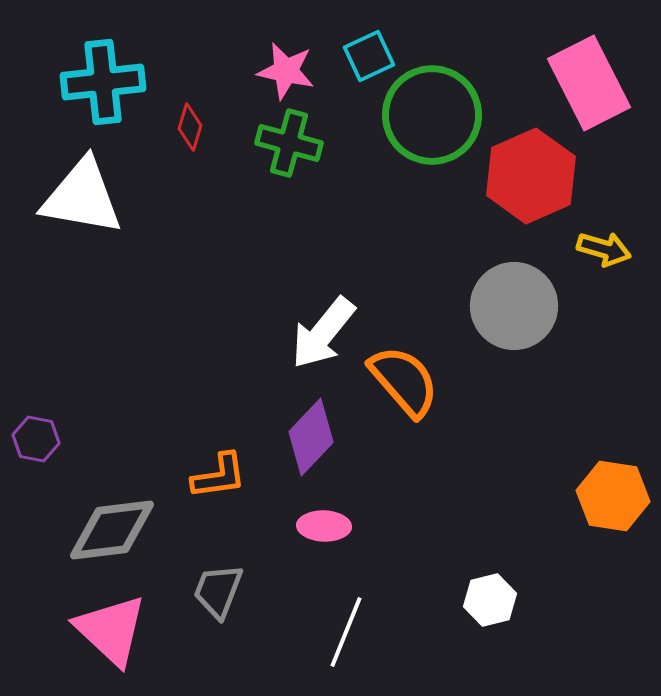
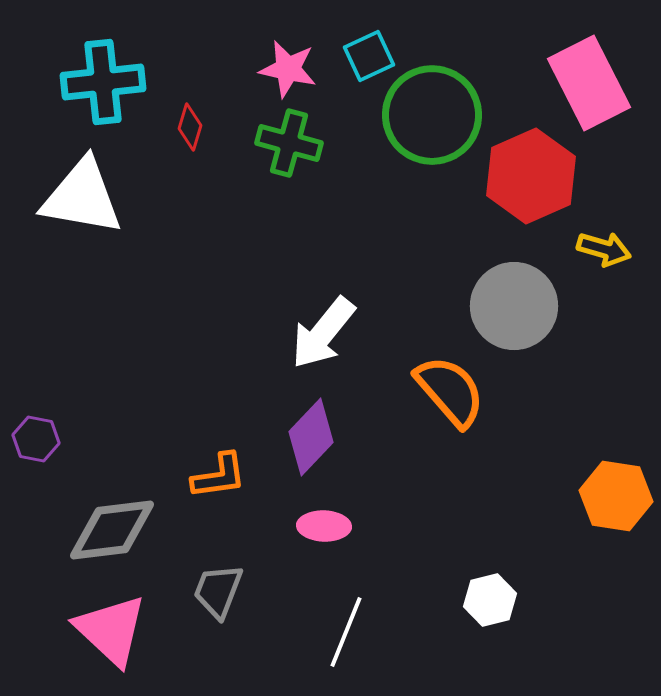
pink star: moved 2 px right, 2 px up
orange semicircle: moved 46 px right, 10 px down
orange hexagon: moved 3 px right
